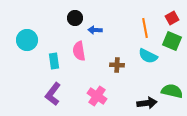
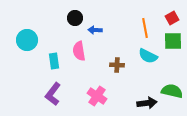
green square: moved 1 px right; rotated 24 degrees counterclockwise
